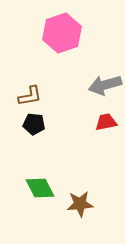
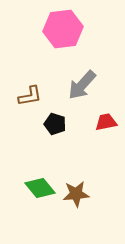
pink hexagon: moved 1 px right, 4 px up; rotated 12 degrees clockwise
gray arrow: moved 23 px left; rotated 32 degrees counterclockwise
black pentagon: moved 21 px right; rotated 10 degrees clockwise
green diamond: rotated 12 degrees counterclockwise
brown star: moved 4 px left, 10 px up
